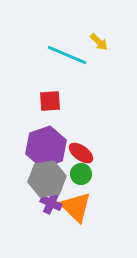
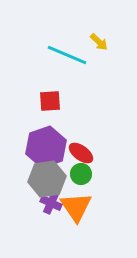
orange triangle: rotated 12 degrees clockwise
